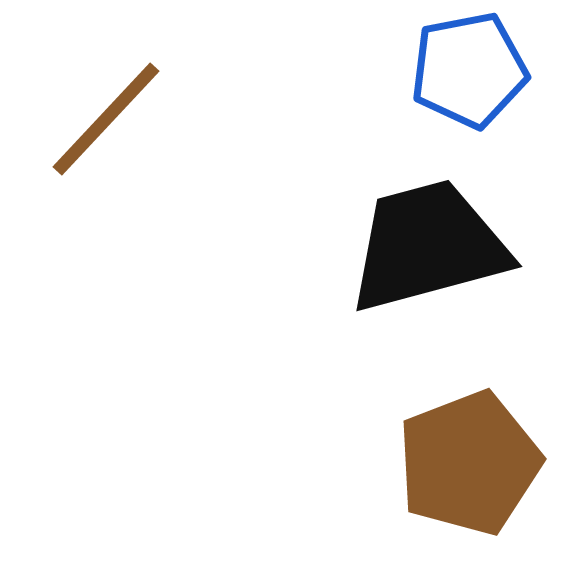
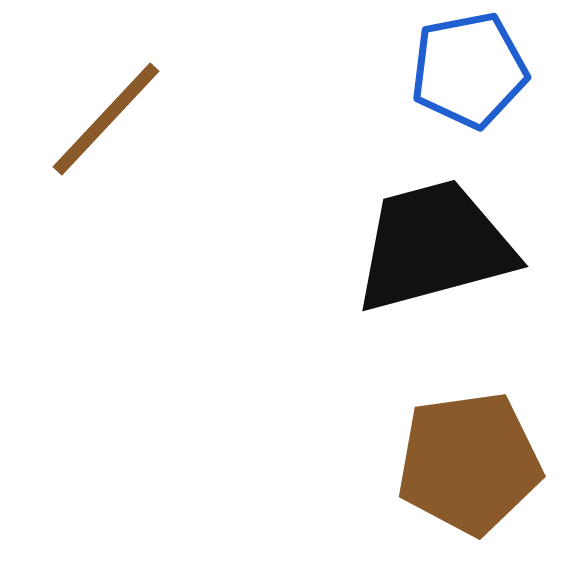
black trapezoid: moved 6 px right
brown pentagon: rotated 13 degrees clockwise
